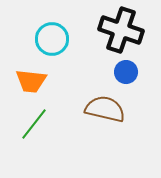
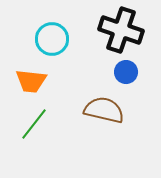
brown semicircle: moved 1 px left, 1 px down
